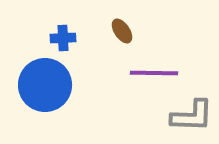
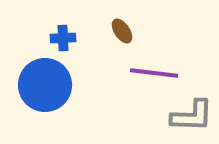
purple line: rotated 6 degrees clockwise
